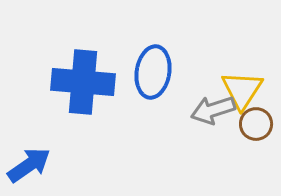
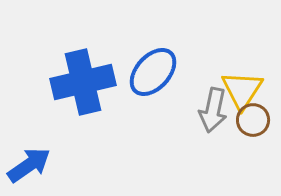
blue ellipse: rotated 33 degrees clockwise
blue cross: rotated 18 degrees counterclockwise
gray arrow: rotated 60 degrees counterclockwise
brown circle: moved 3 px left, 4 px up
